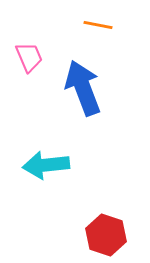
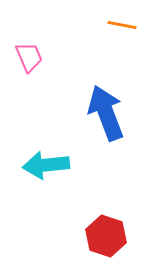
orange line: moved 24 px right
blue arrow: moved 23 px right, 25 px down
red hexagon: moved 1 px down
